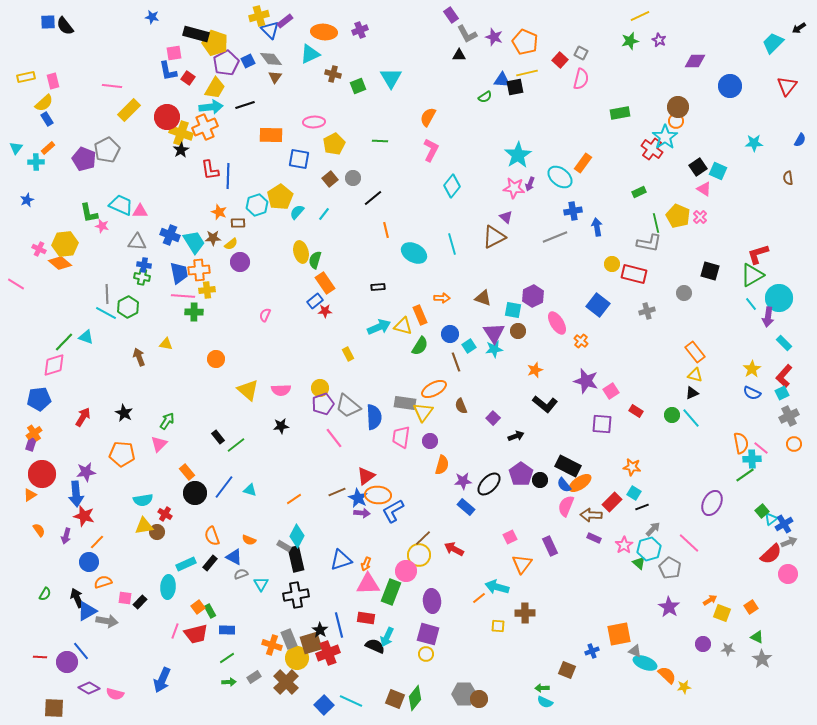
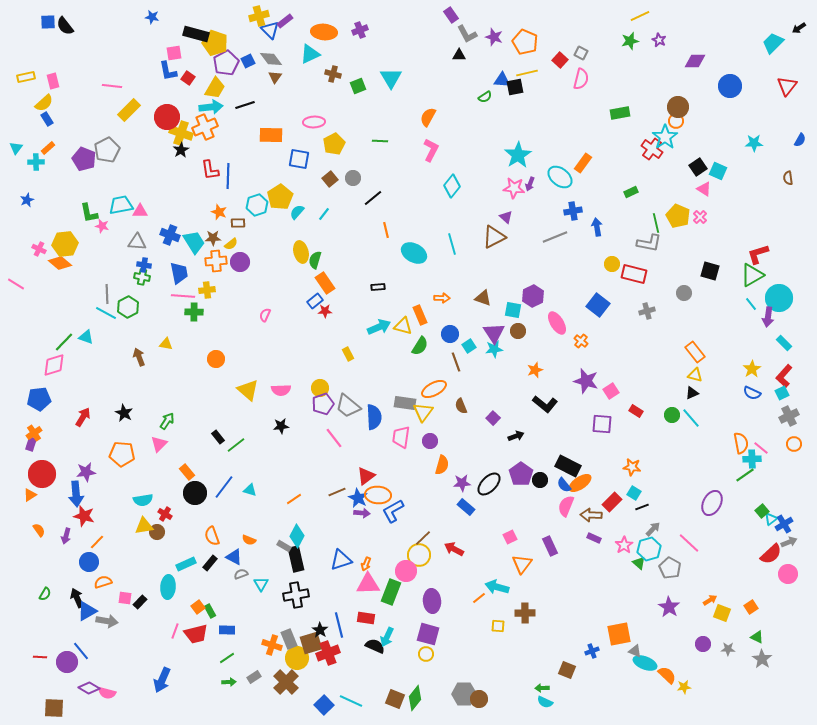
green rectangle at (639, 192): moved 8 px left
cyan trapezoid at (121, 205): rotated 35 degrees counterclockwise
orange cross at (199, 270): moved 17 px right, 9 px up
purple star at (463, 481): moved 1 px left, 2 px down
pink semicircle at (115, 694): moved 8 px left, 1 px up
